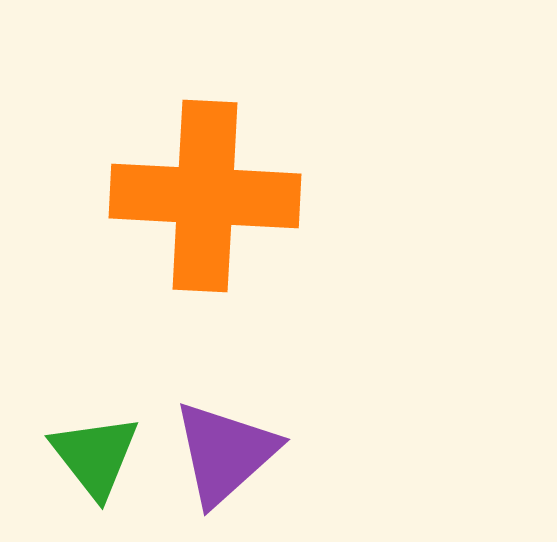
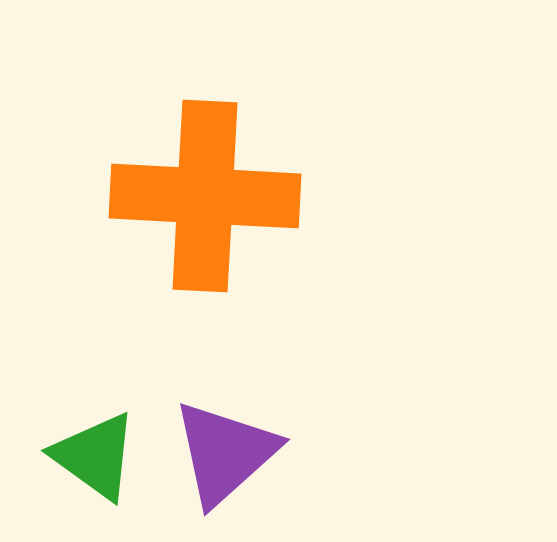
green triangle: rotated 16 degrees counterclockwise
